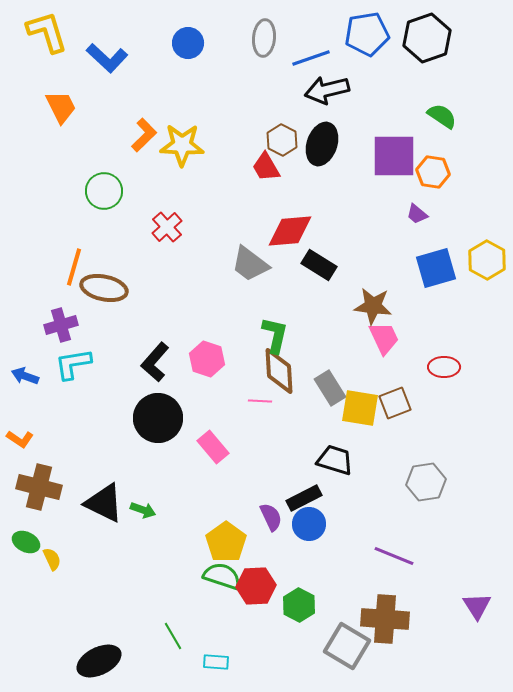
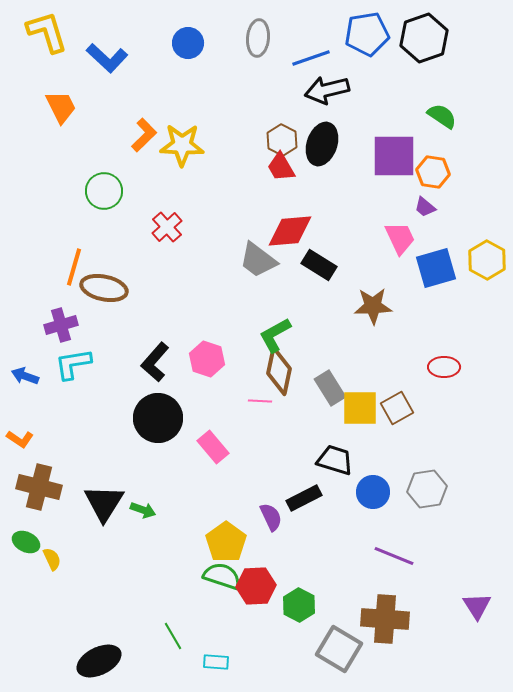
gray ellipse at (264, 38): moved 6 px left
black hexagon at (427, 38): moved 3 px left
red trapezoid at (266, 167): moved 15 px right
purple trapezoid at (417, 214): moved 8 px right, 7 px up
gray trapezoid at (250, 264): moved 8 px right, 4 px up
brown star at (373, 306): rotated 9 degrees counterclockwise
green L-shape at (275, 335): rotated 132 degrees counterclockwise
pink trapezoid at (384, 338): moved 16 px right, 100 px up
brown diamond at (279, 371): rotated 15 degrees clockwise
brown square at (395, 403): moved 2 px right, 5 px down; rotated 8 degrees counterclockwise
yellow square at (360, 408): rotated 9 degrees counterclockwise
gray hexagon at (426, 482): moved 1 px right, 7 px down
black triangle at (104, 503): rotated 36 degrees clockwise
blue circle at (309, 524): moved 64 px right, 32 px up
gray square at (347, 646): moved 8 px left, 3 px down
